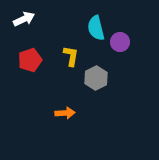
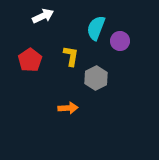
white arrow: moved 19 px right, 3 px up
cyan semicircle: rotated 35 degrees clockwise
purple circle: moved 1 px up
red pentagon: rotated 15 degrees counterclockwise
orange arrow: moved 3 px right, 5 px up
